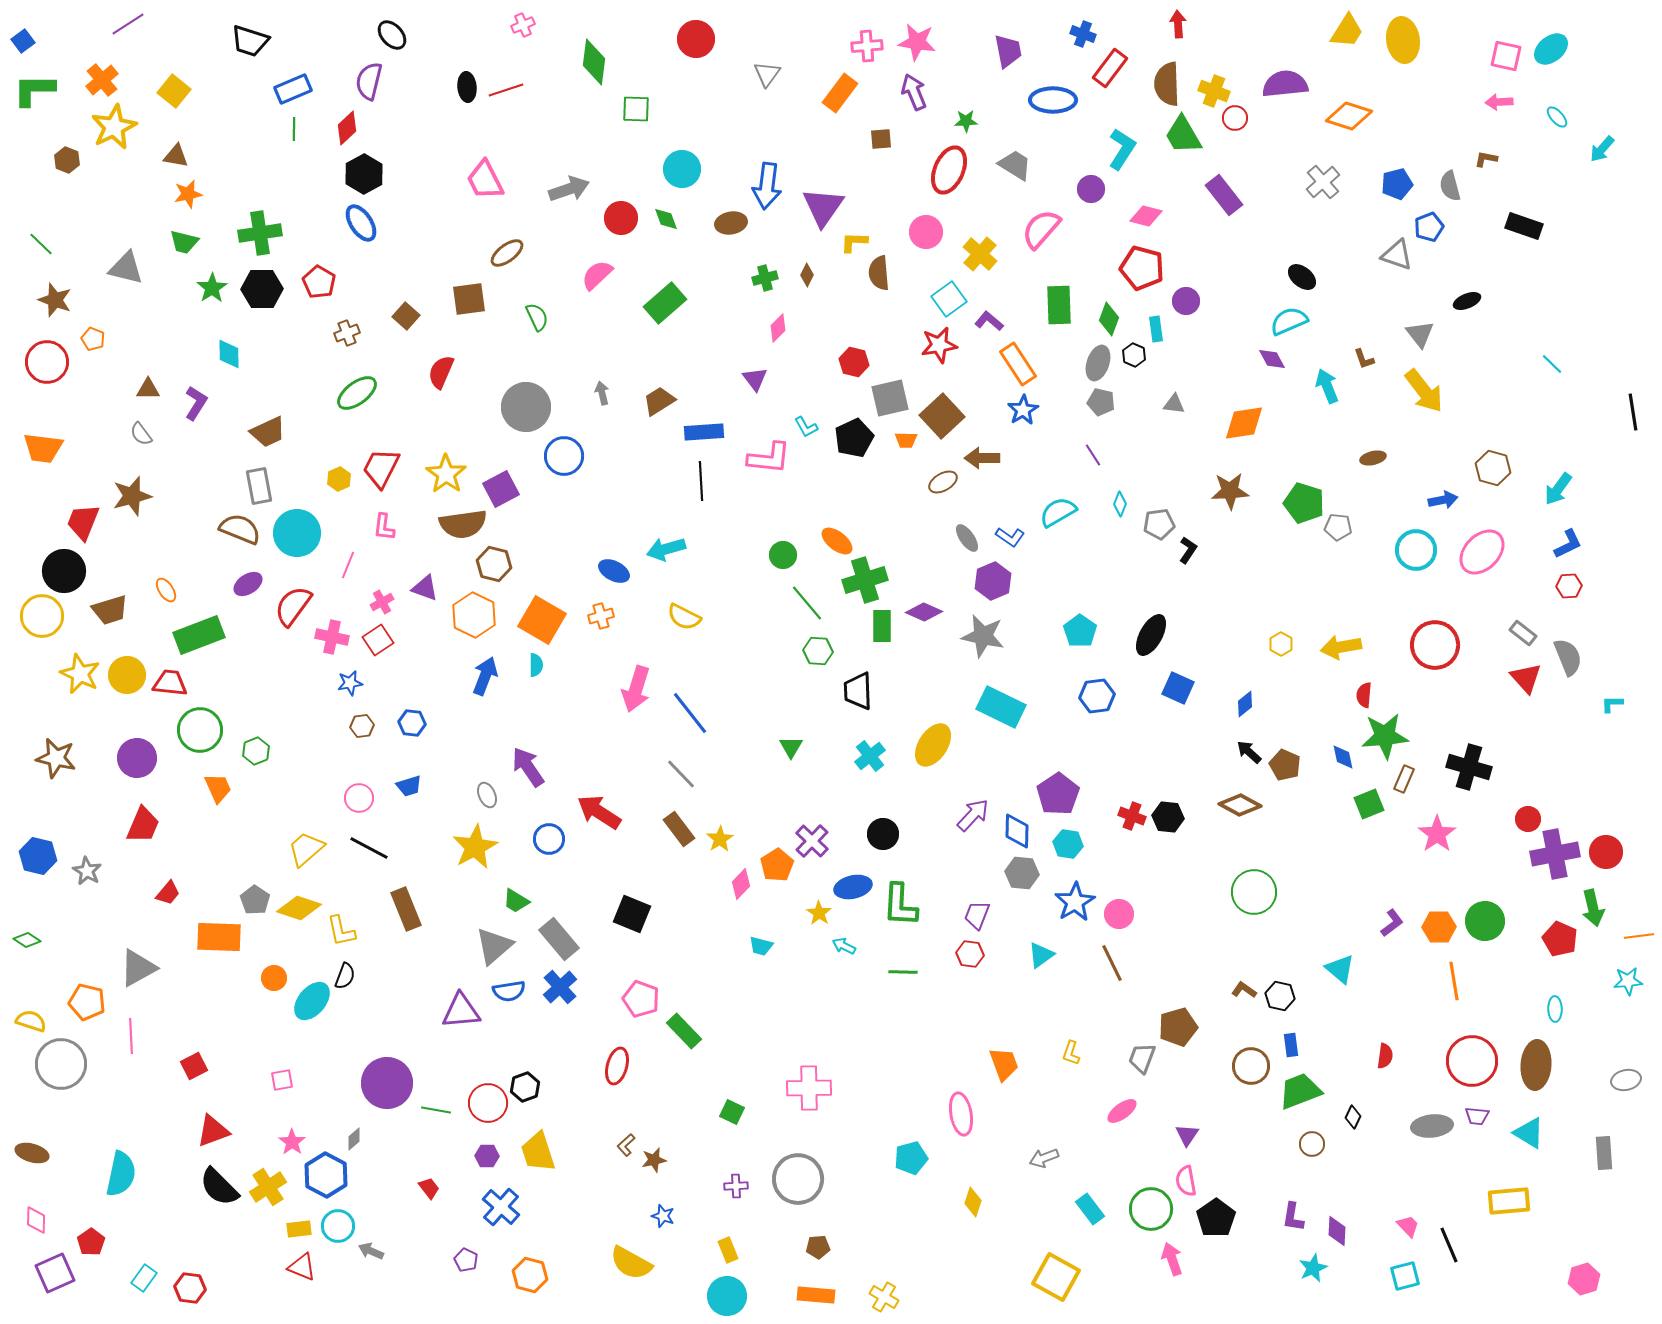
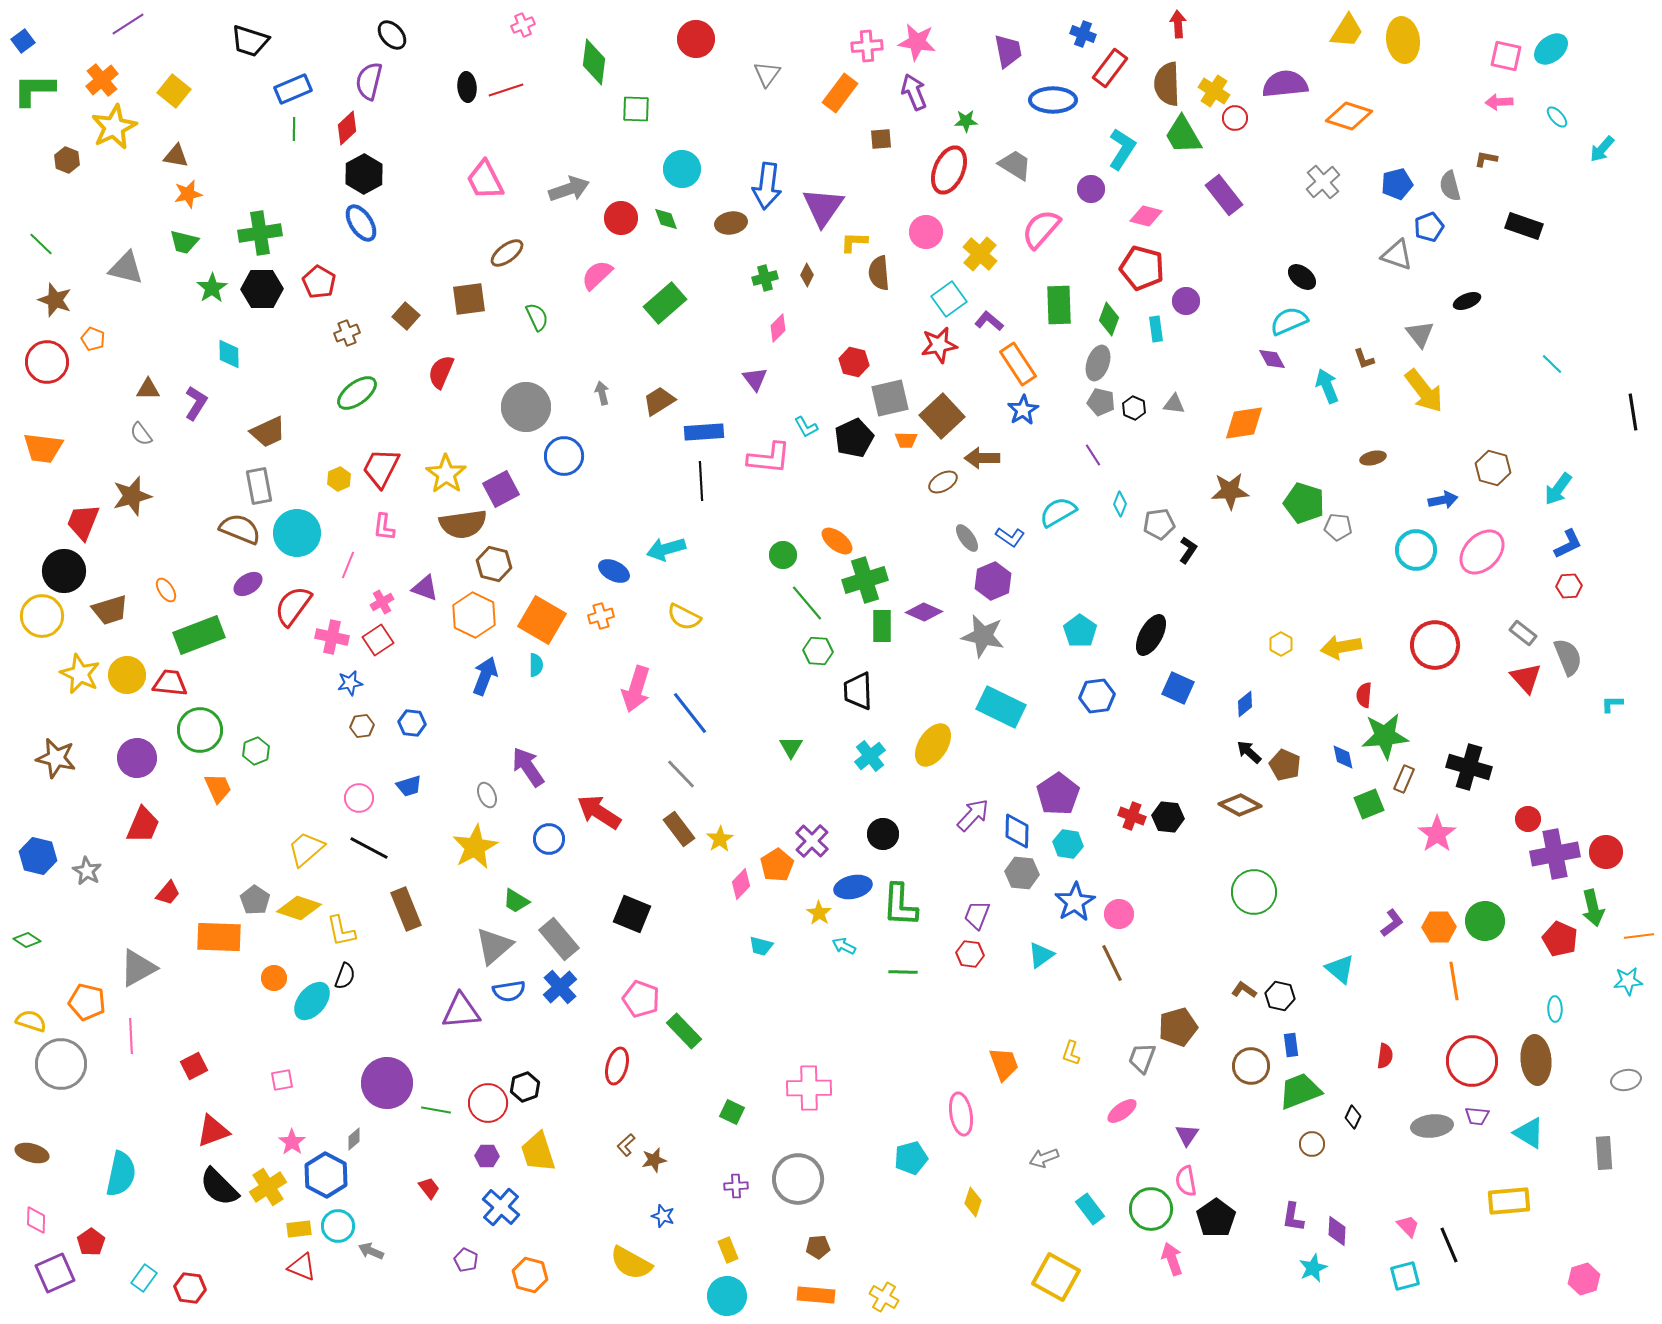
yellow cross at (1214, 91): rotated 12 degrees clockwise
black hexagon at (1134, 355): moved 53 px down
brown ellipse at (1536, 1065): moved 5 px up; rotated 9 degrees counterclockwise
